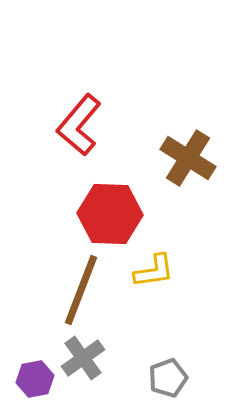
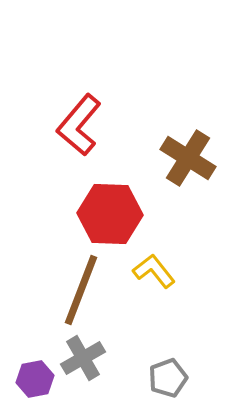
yellow L-shape: rotated 120 degrees counterclockwise
gray cross: rotated 6 degrees clockwise
